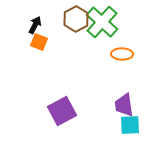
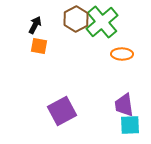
green cross: rotated 8 degrees clockwise
orange square: moved 4 px down; rotated 12 degrees counterclockwise
